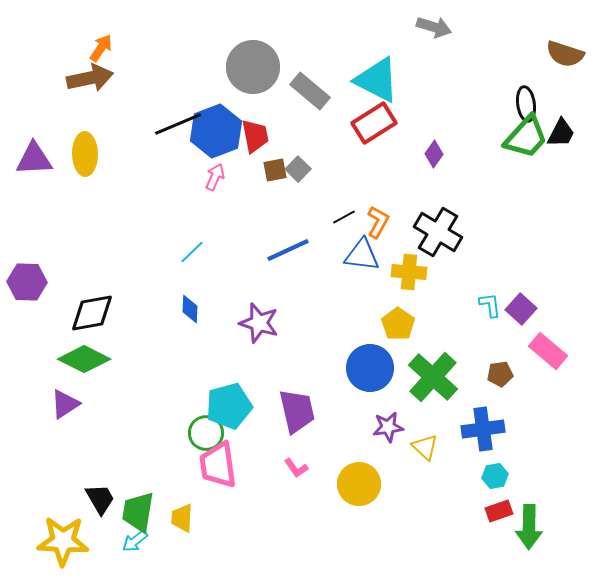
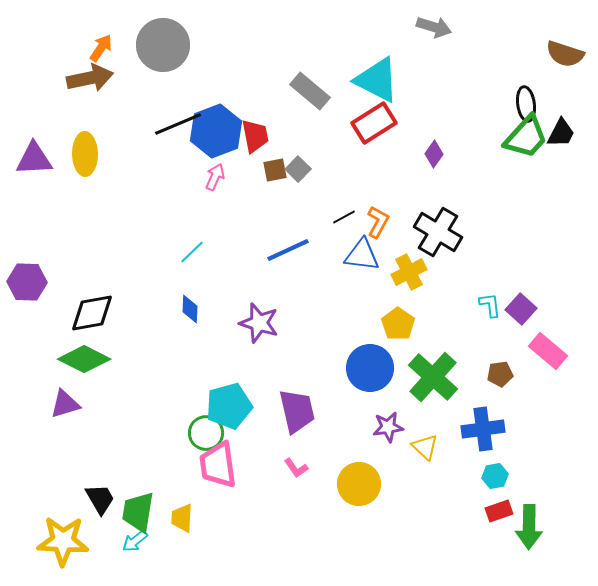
gray circle at (253, 67): moved 90 px left, 22 px up
yellow cross at (409, 272): rotated 32 degrees counterclockwise
purple triangle at (65, 404): rotated 16 degrees clockwise
